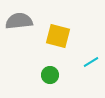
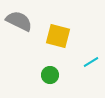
gray semicircle: rotated 32 degrees clockwise
